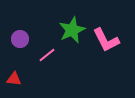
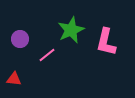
green star: moved 1 px left
pink L-shape: moved 2 px down; rotated 40 degrees clockwise
